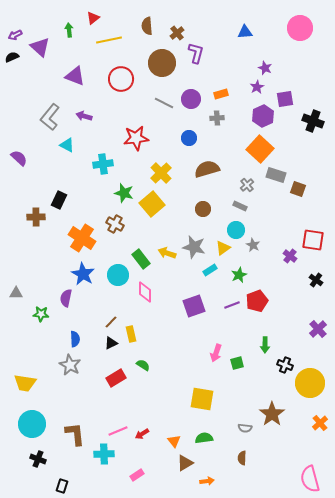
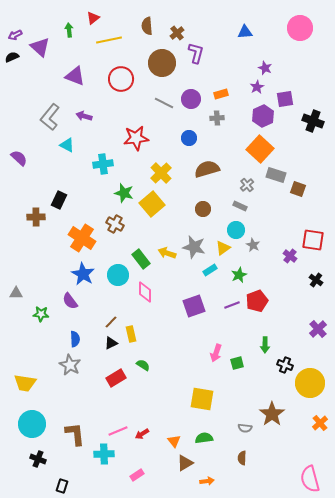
purple semicircle at (66, 298): moved 4 px right, 3 px down; rotated 48 degrees counterclockwise
